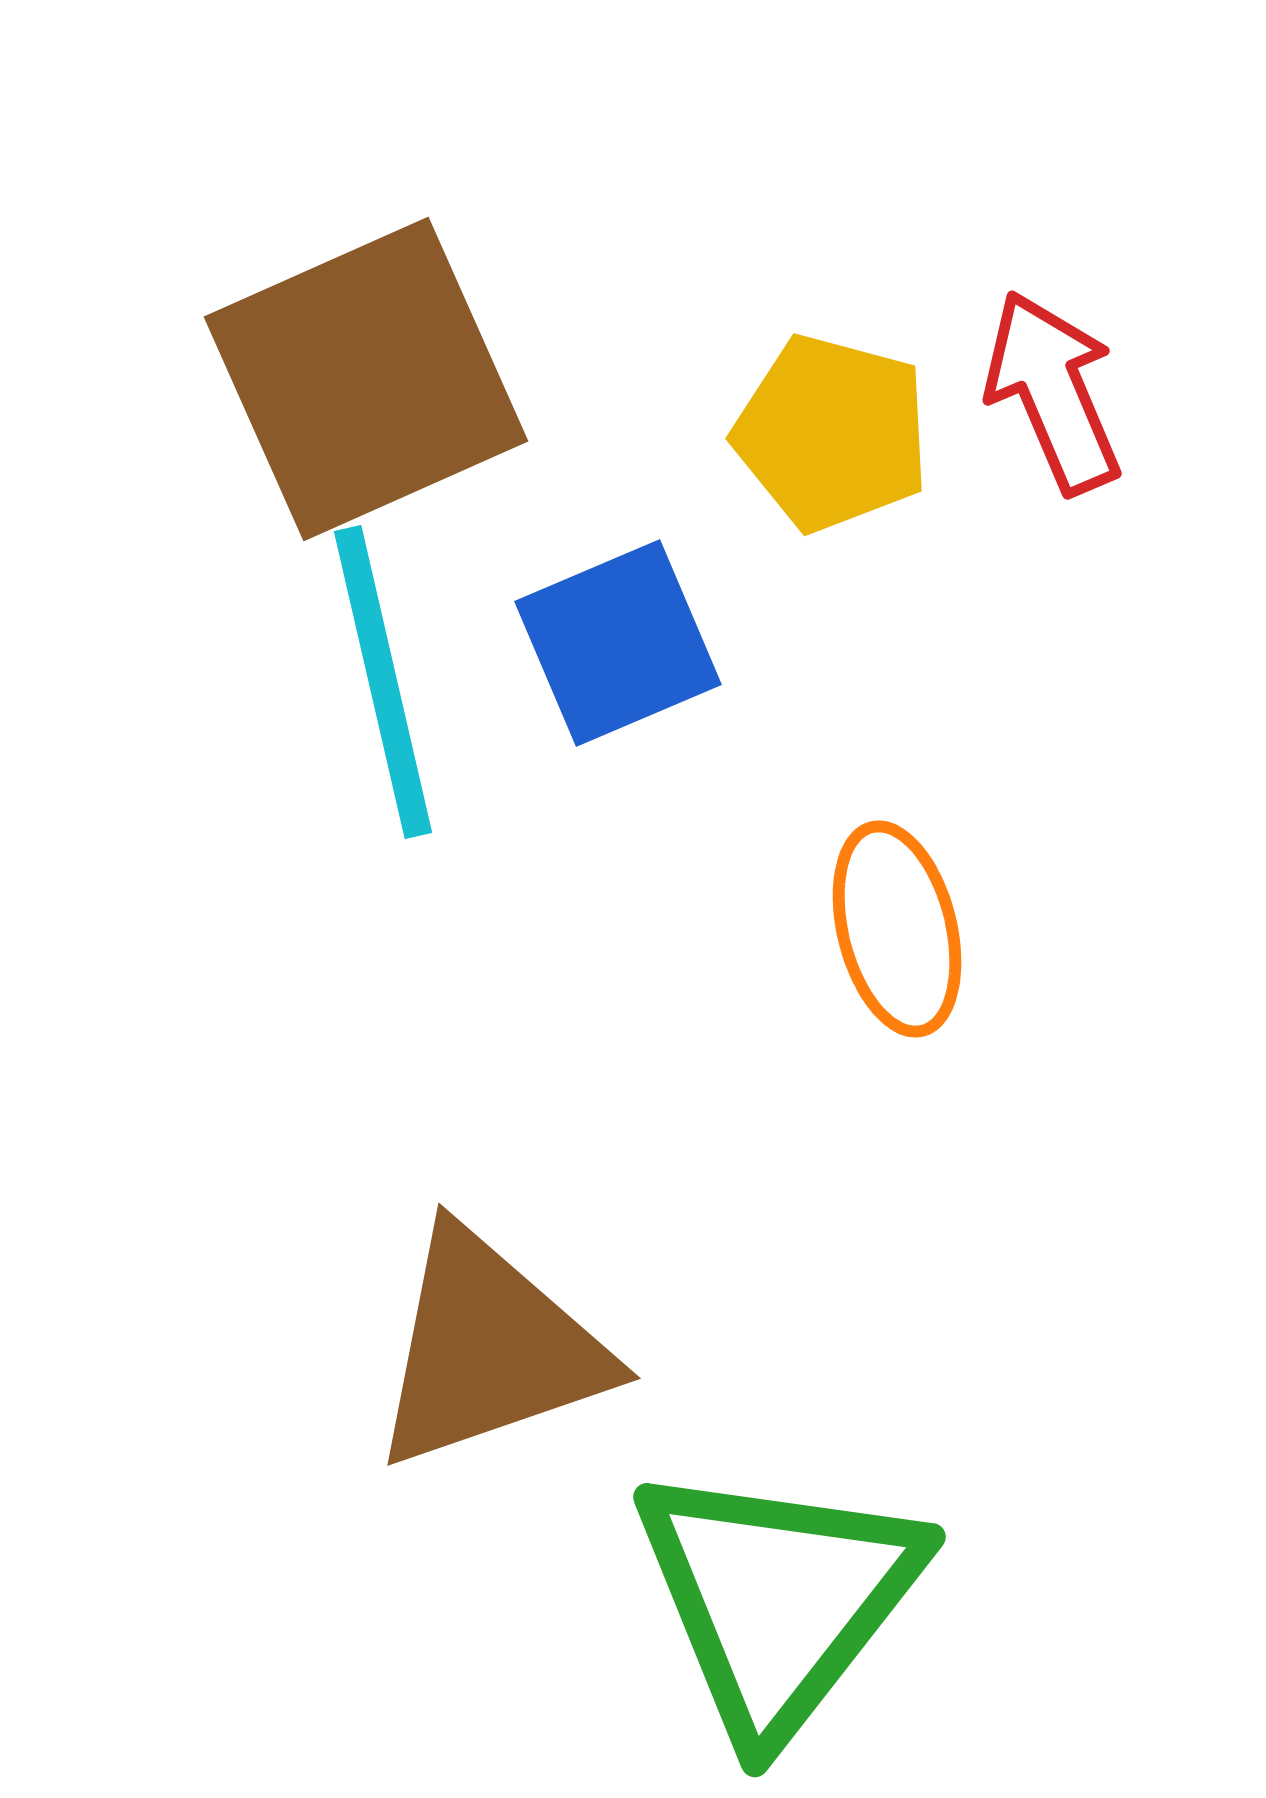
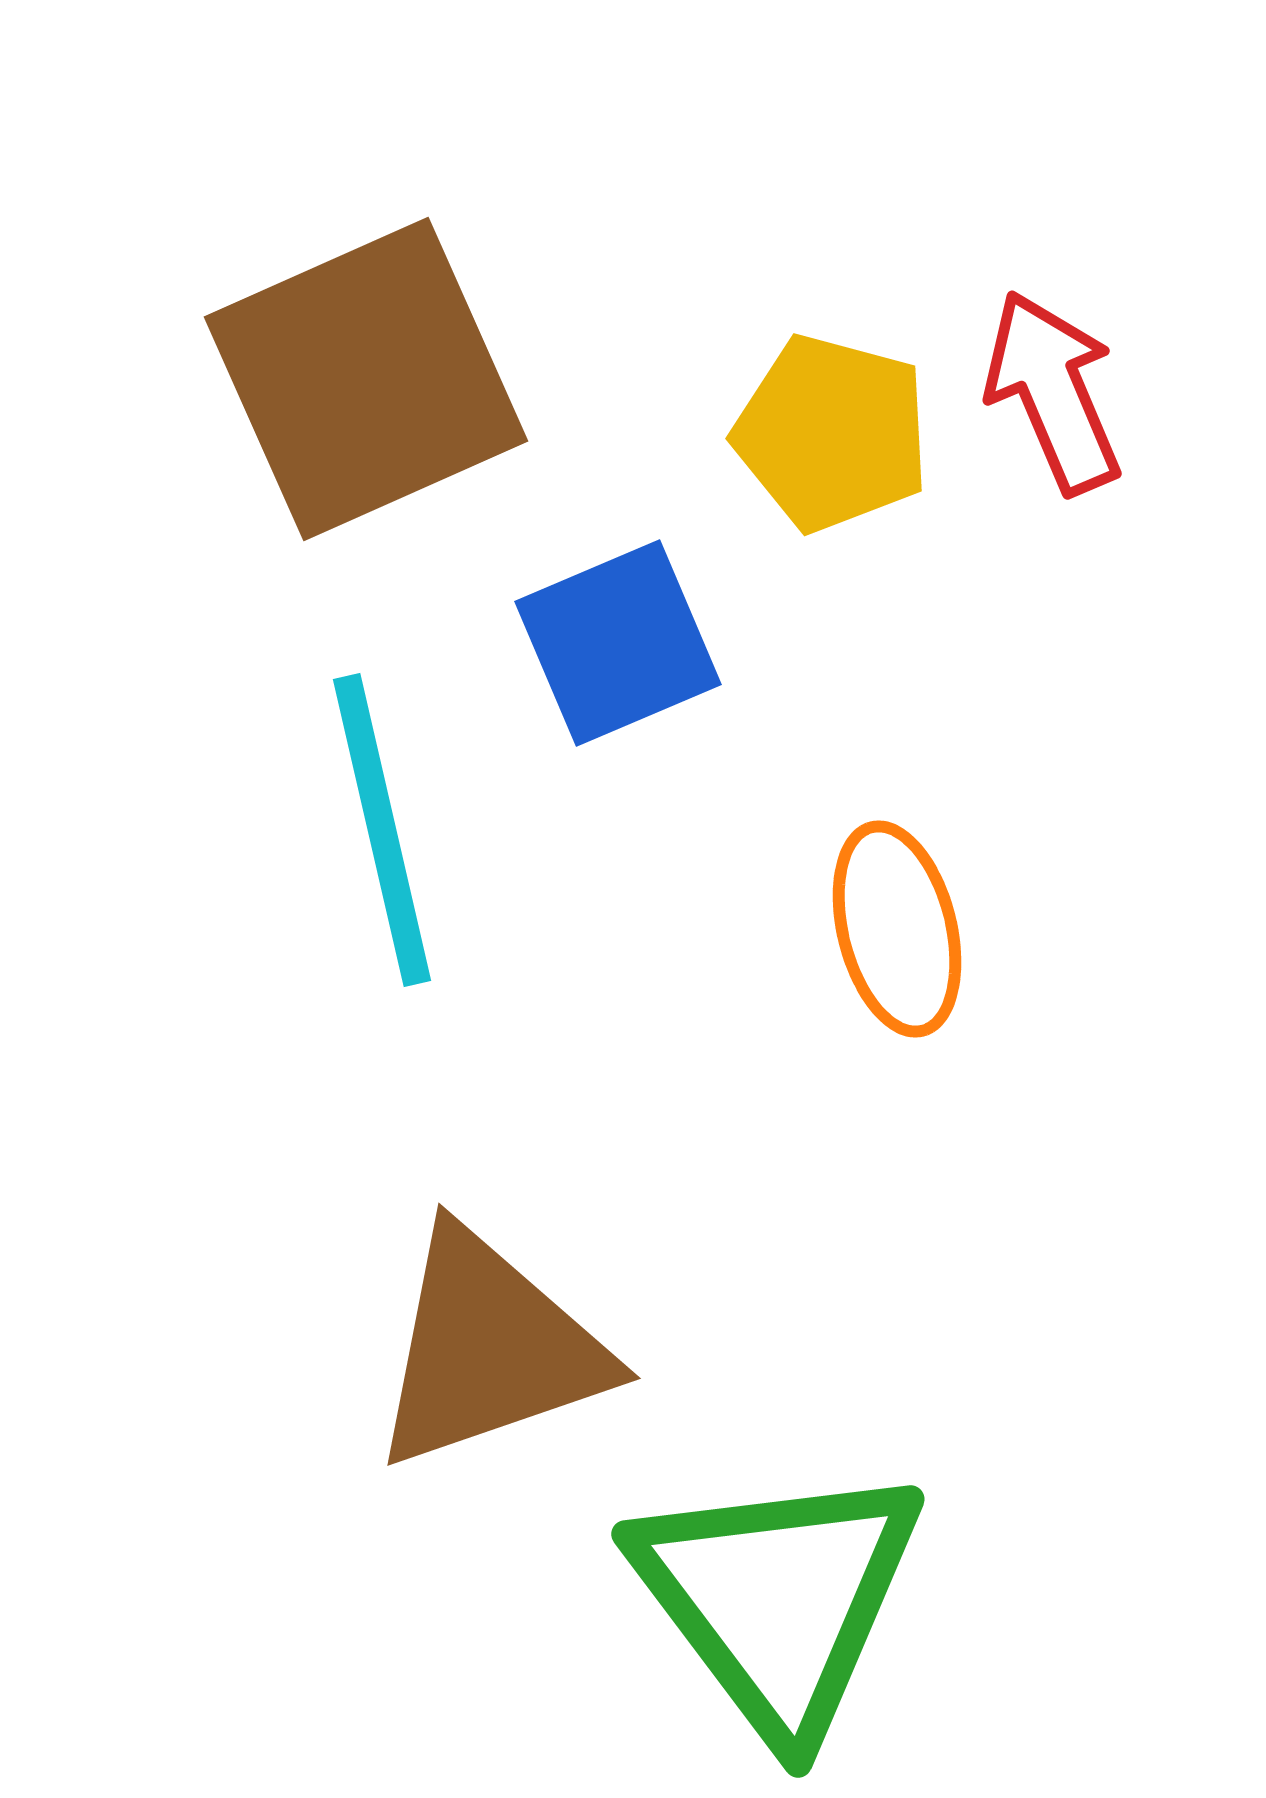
cyan line: moved 1 px left, 148 px down
green triangle: rotated 15 degrees counterclockwise
